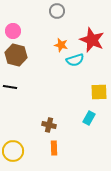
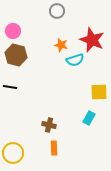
yellow circle: moved 2 px down
